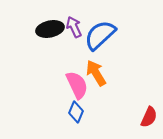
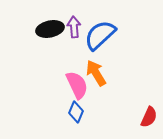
purple arrow: rotated 20 degrees clockwise
